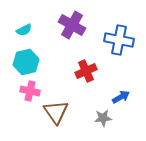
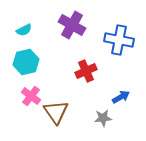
pink cross: moved 1 px right, 5 px down; rotated 24 degrees clockwise
